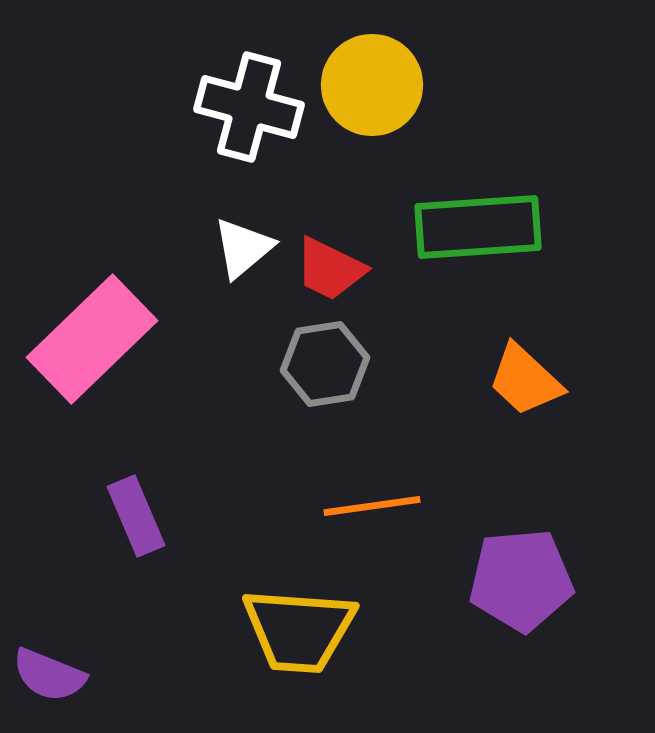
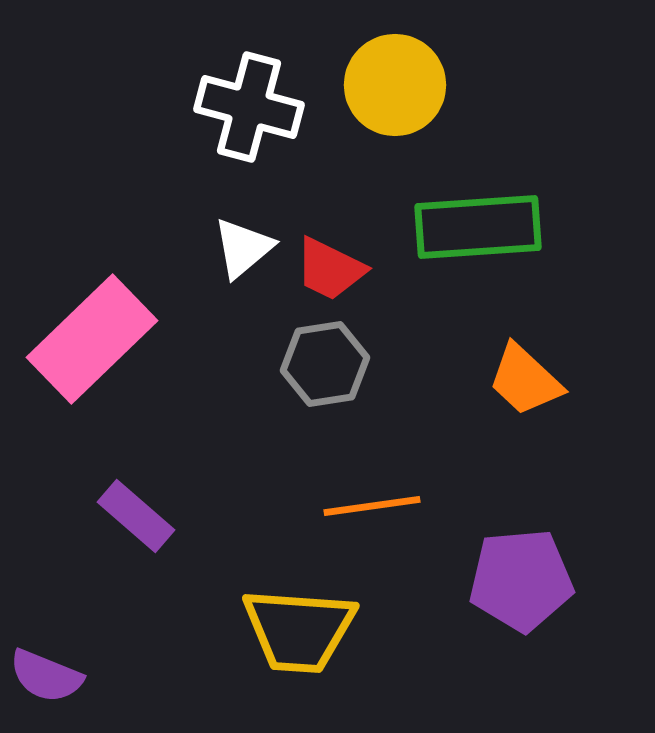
yellow circle: moved 23 px right
purple rectangle: rotated 26 degrees counterclockwise
purple semicircle: moved 3 px left, 1 px down
